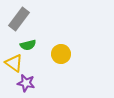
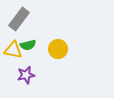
yellow circle: moved 3 px left, 5 px up
yellow triangle: moved 1 px left, 13 px up; rotated 24 degrees counterclockwise
purple star: moved 8 px up; rotated 24 degrees counterclockwise
